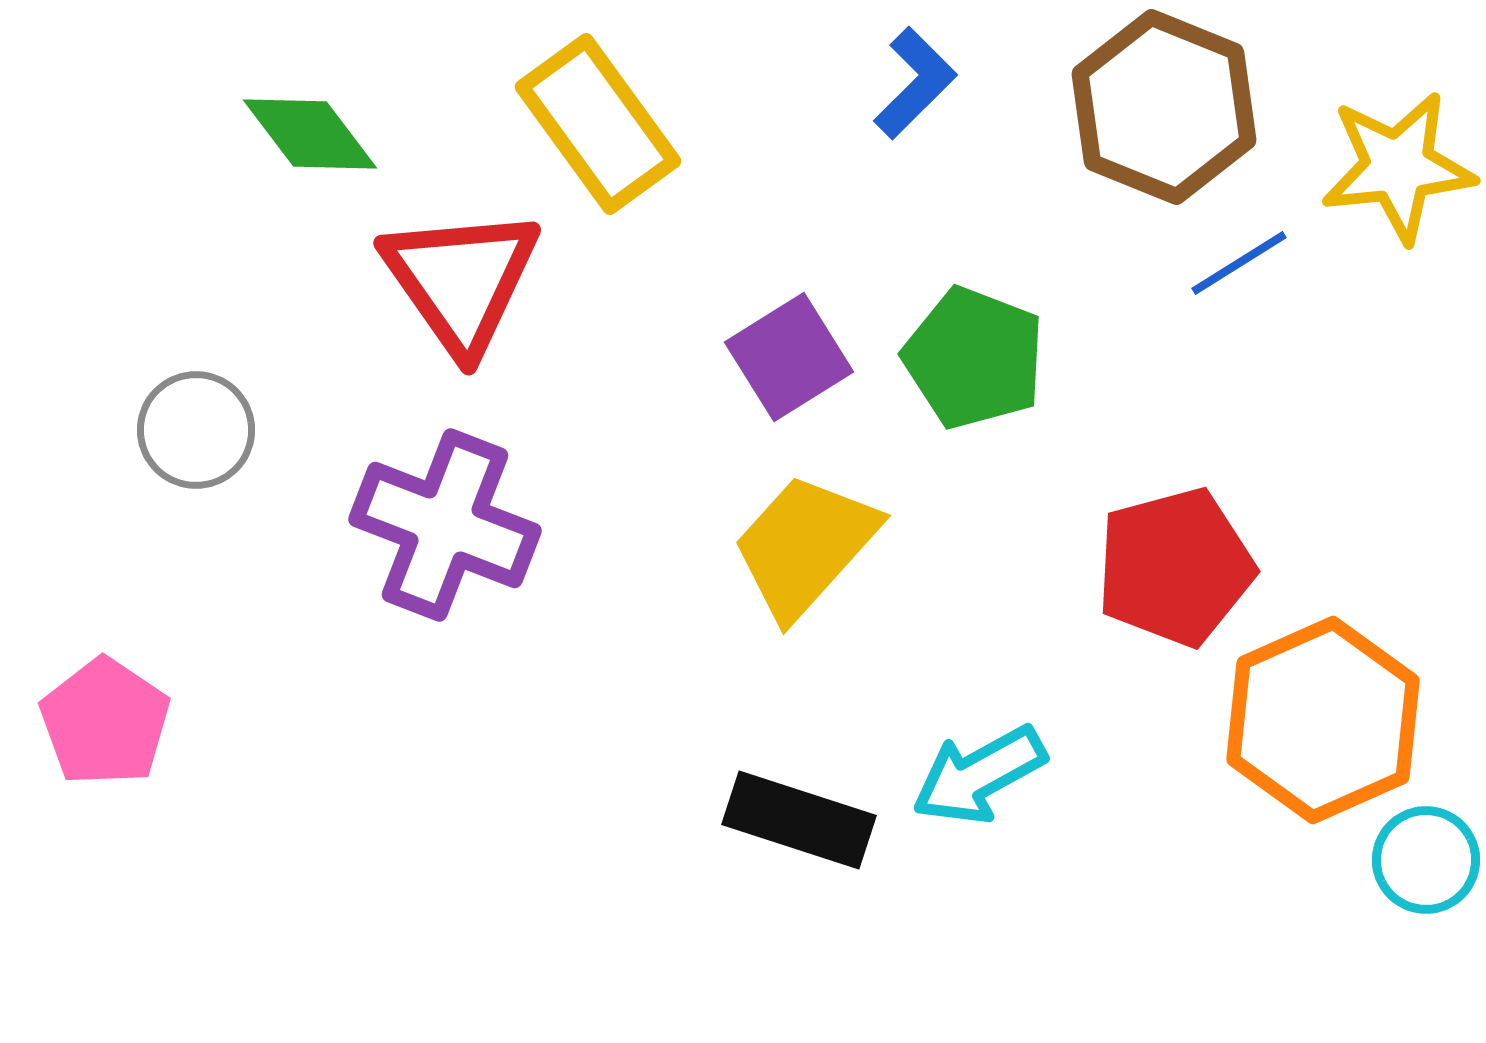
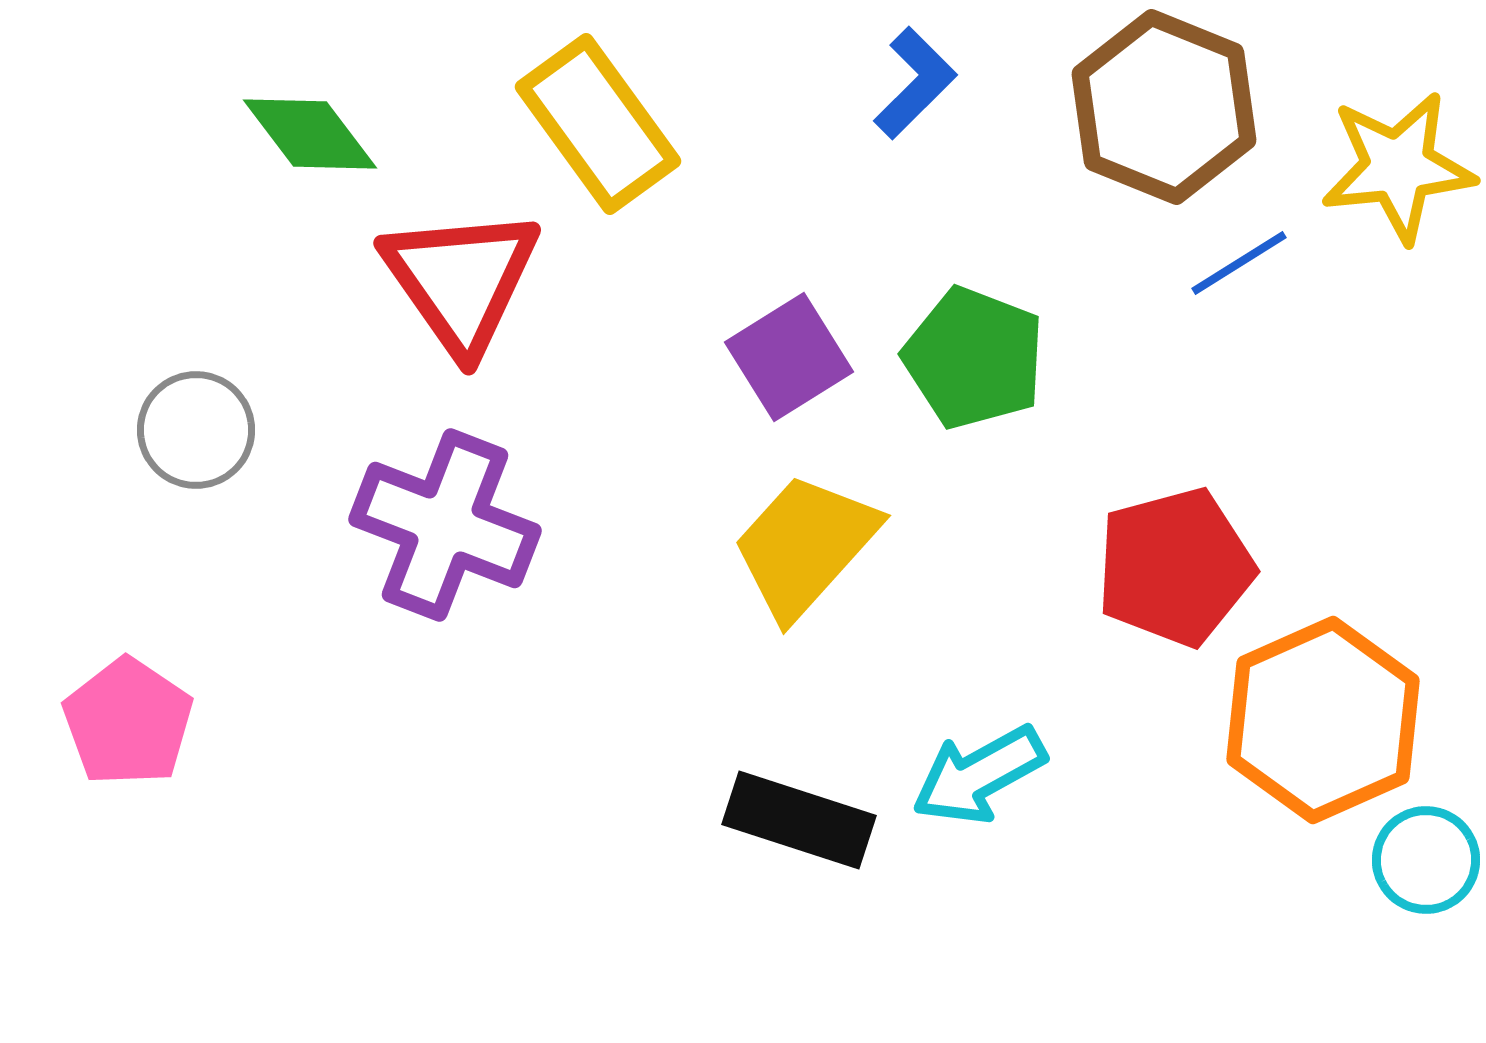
pink pentagon: moved 23 px right
